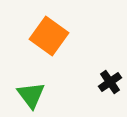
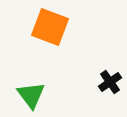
orange square: moved 1 px right, 9 px up; rotated 15 degrees counterclockwise
